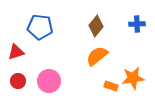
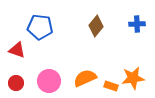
red triangle: moved 1 px right, 2 px up; rotated 36 degrees clockwise
orange semicircle: moved 12 px left, 22 px down; rotated 15 degrees clockwise
red circle: moved 2 px left, 2 px down
